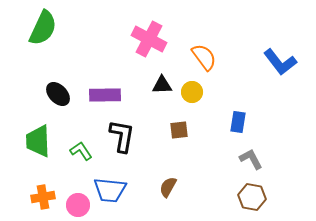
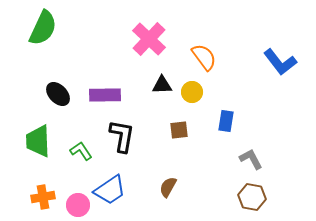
pink cross: rotated 16 degrees clockwise
blue rectangle: moved 12 px left, 1 px up
blue trapezoid: rotated 40 degrees counterclockwise
